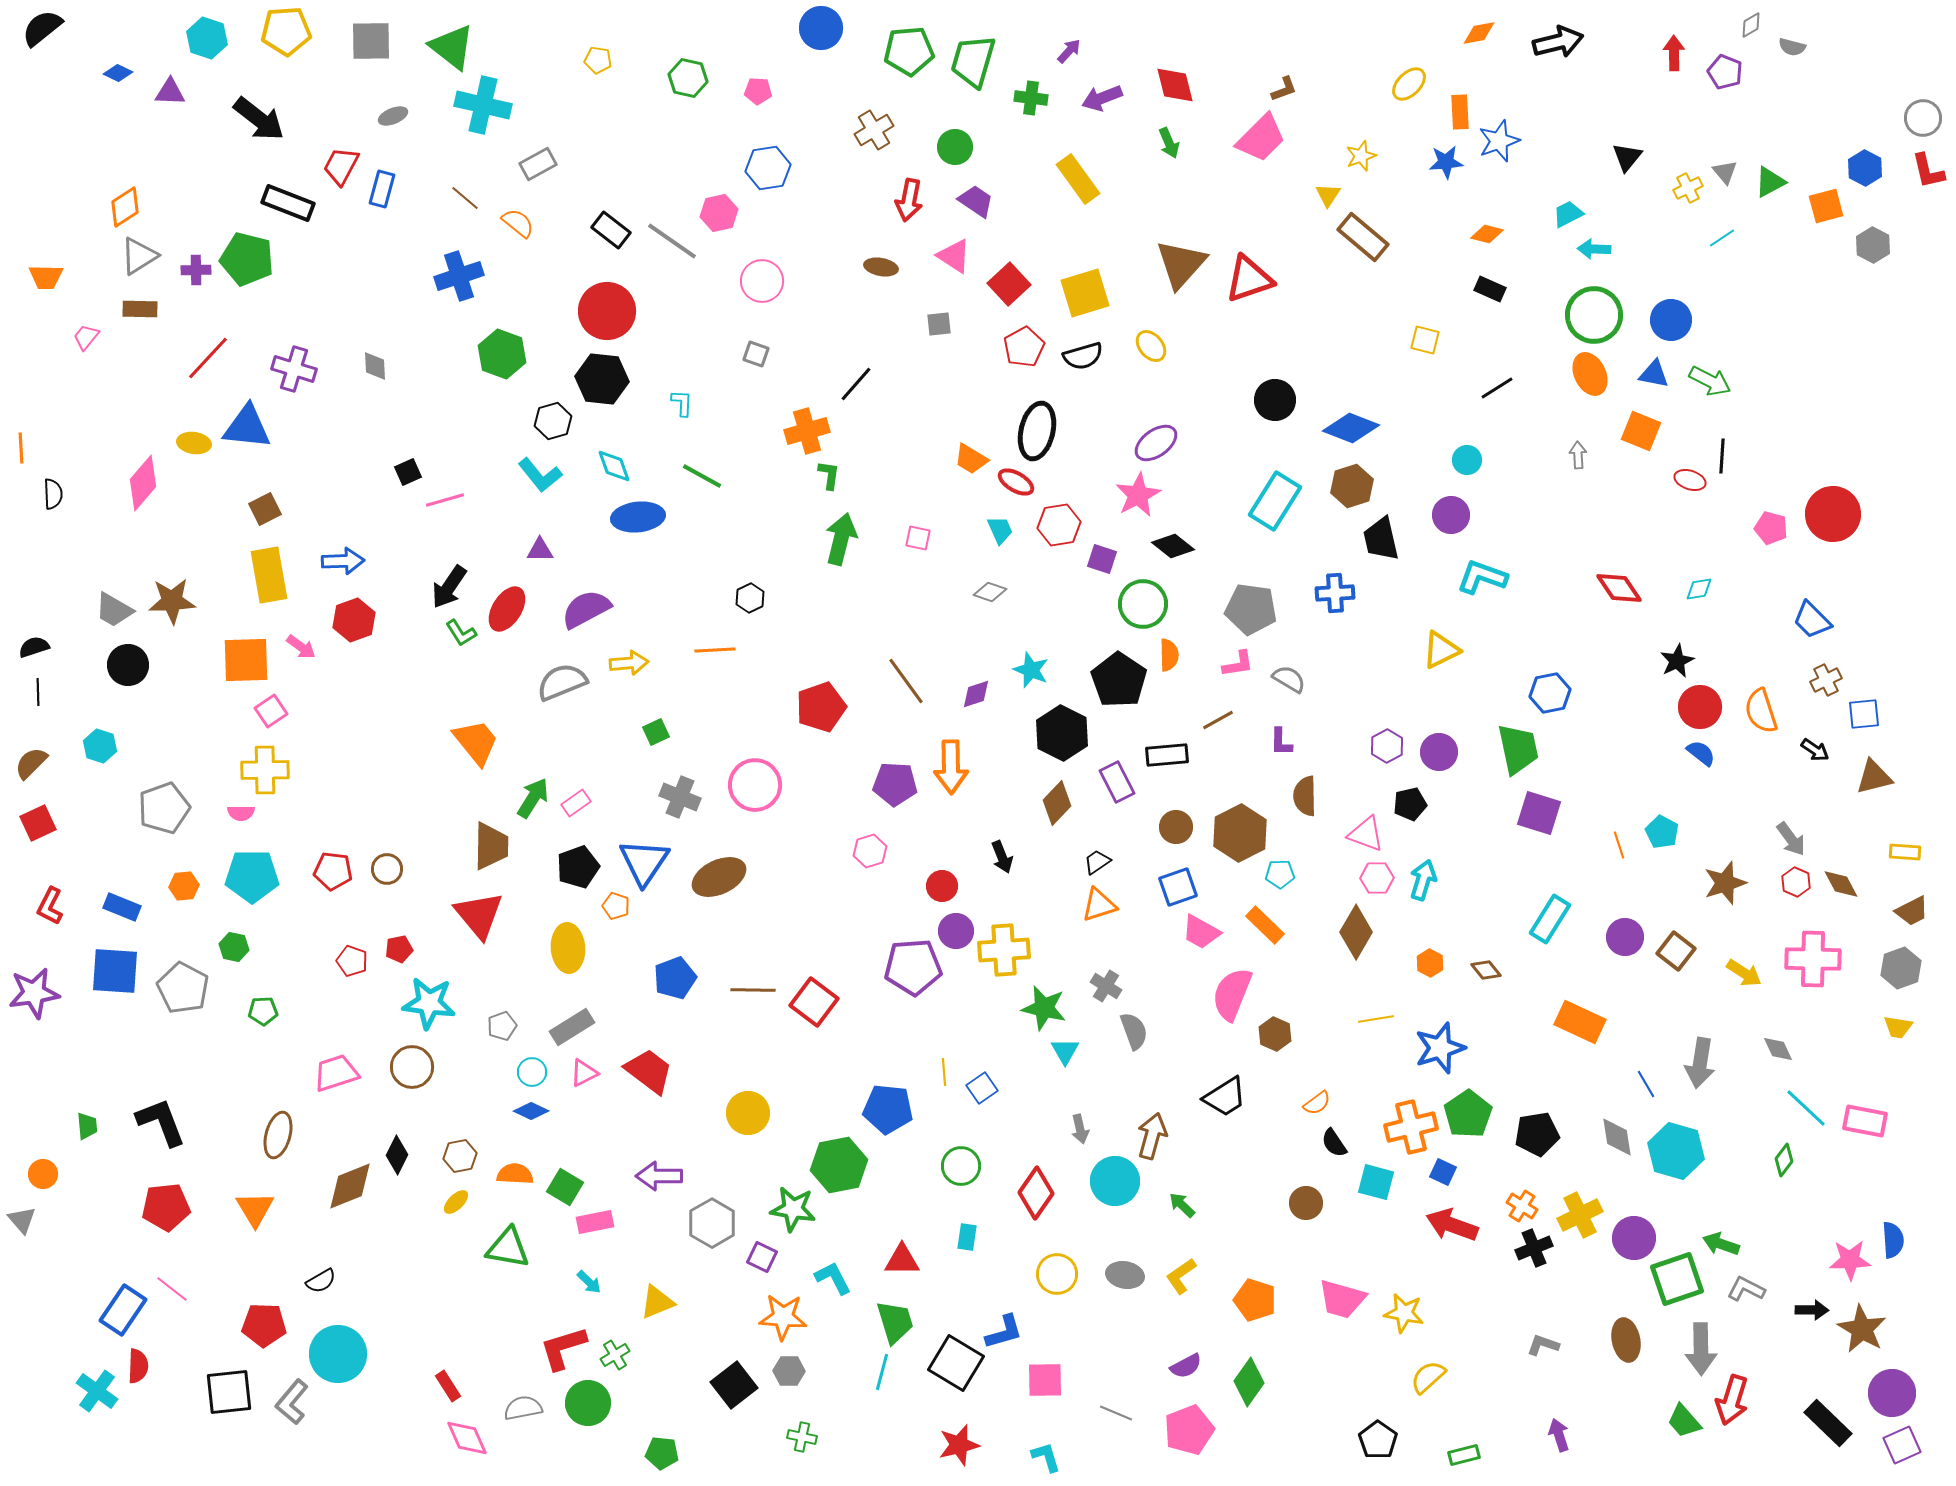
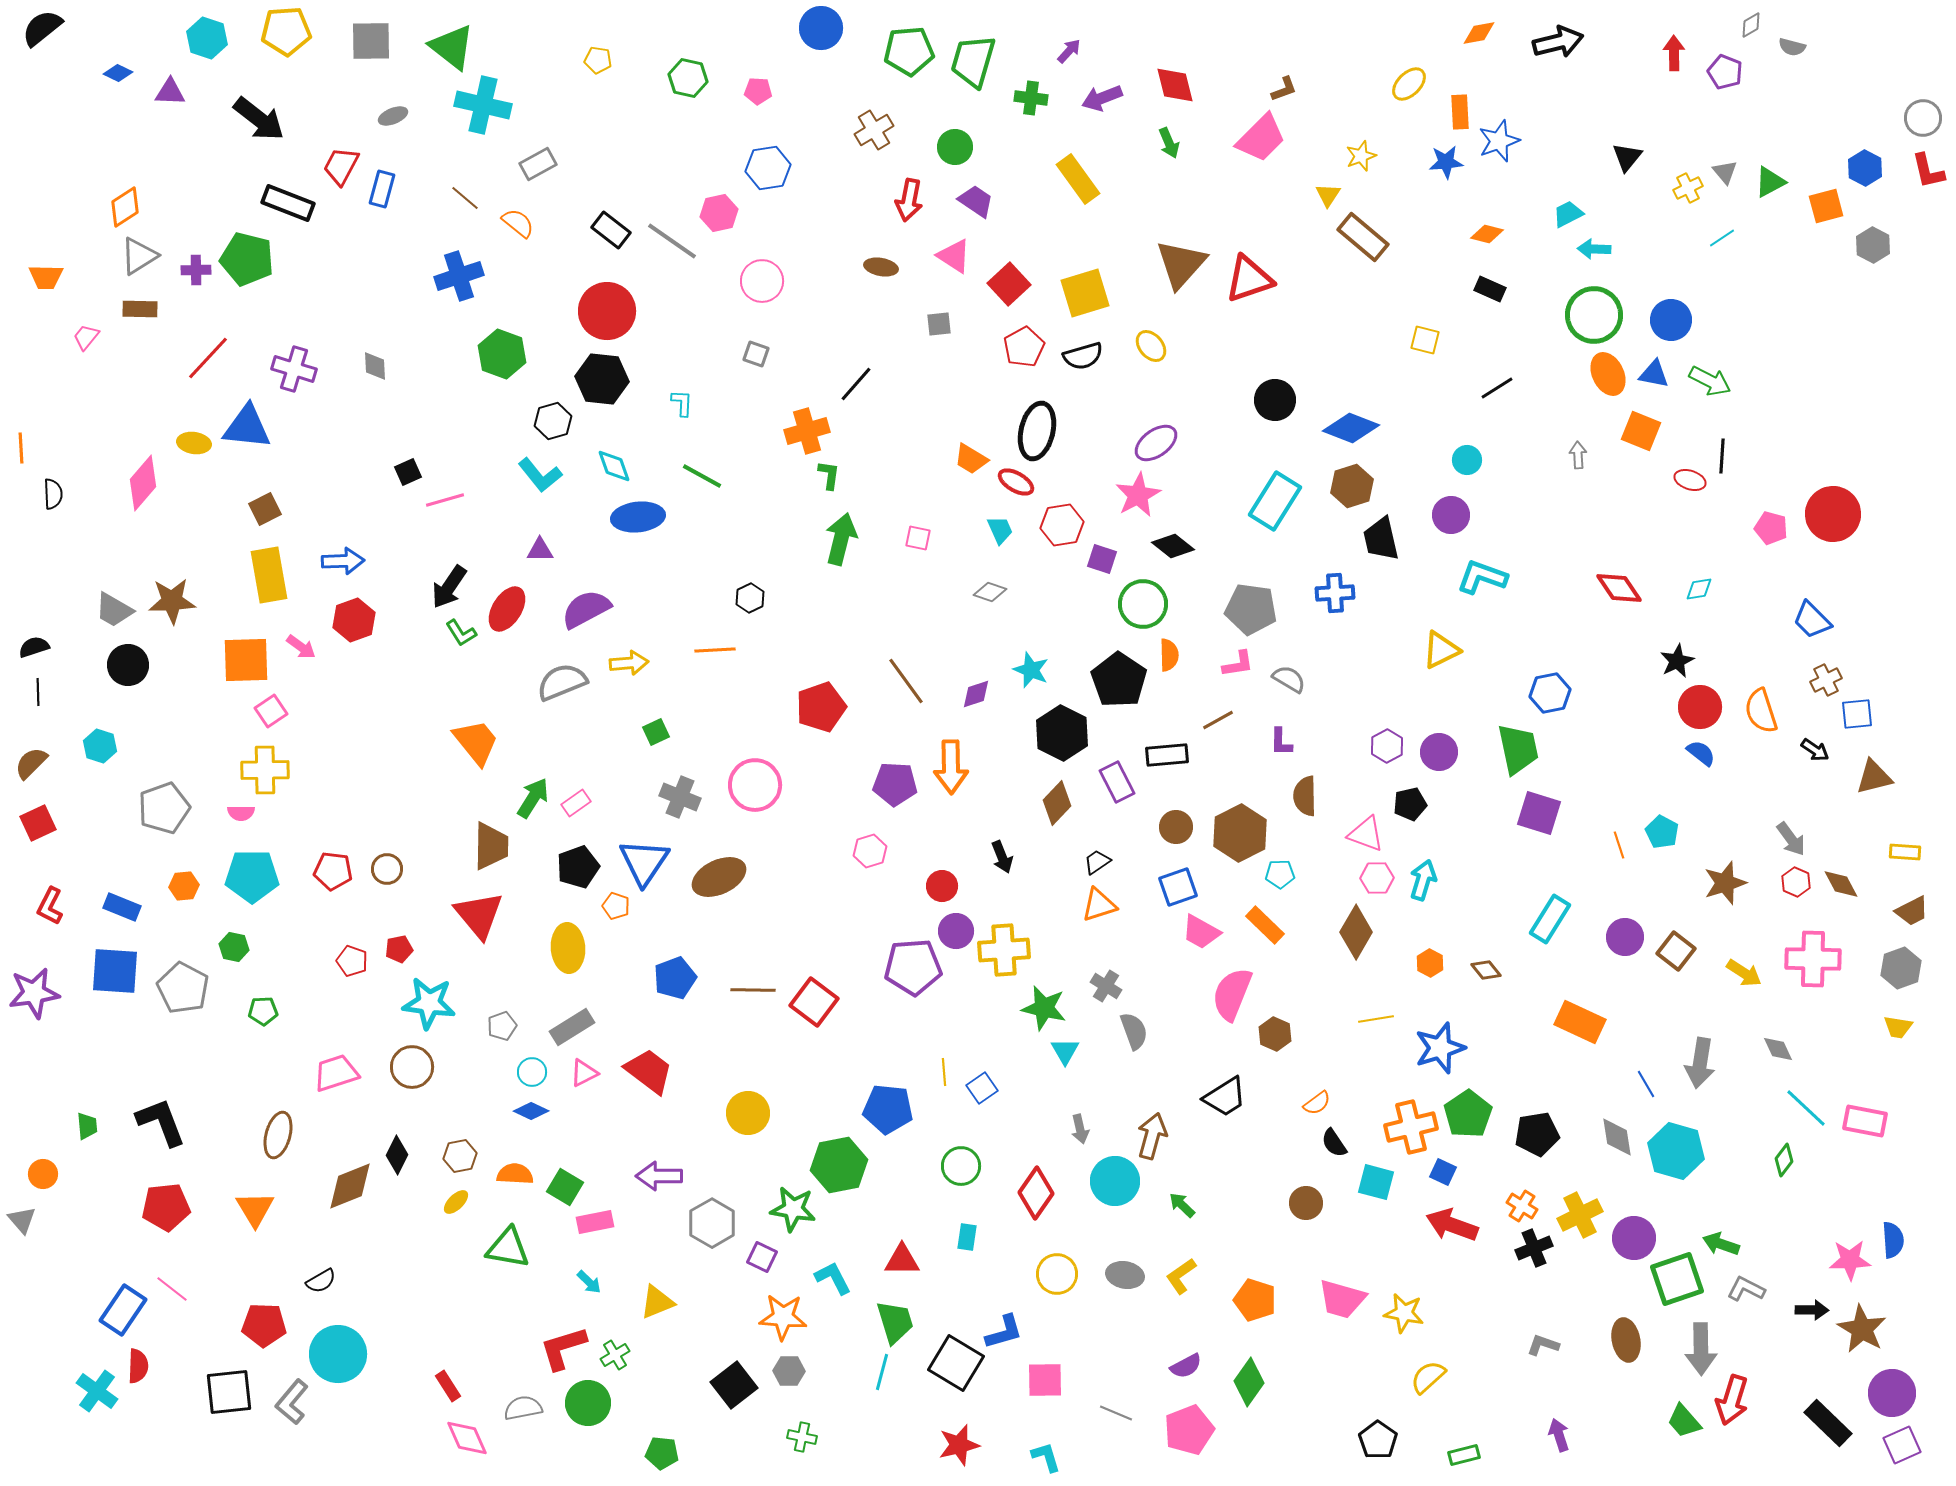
orange ellipse at (1590, 374): moved 18 px right
red hexagon at (1059, 525): moved 3 px right
blue square at (1864, 714): moved 7 px left
